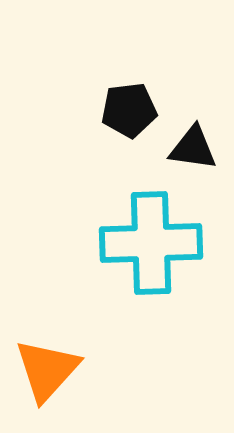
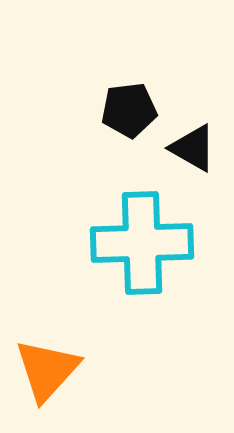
black triangle: rotated 22 degrees clockwise
cyan cross: moved 9 px left
